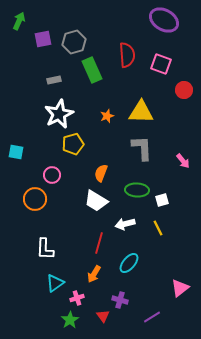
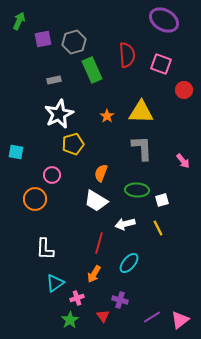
orange star: rotated 16 degrees counterclockwise
pink triangle: moved 32 px down
